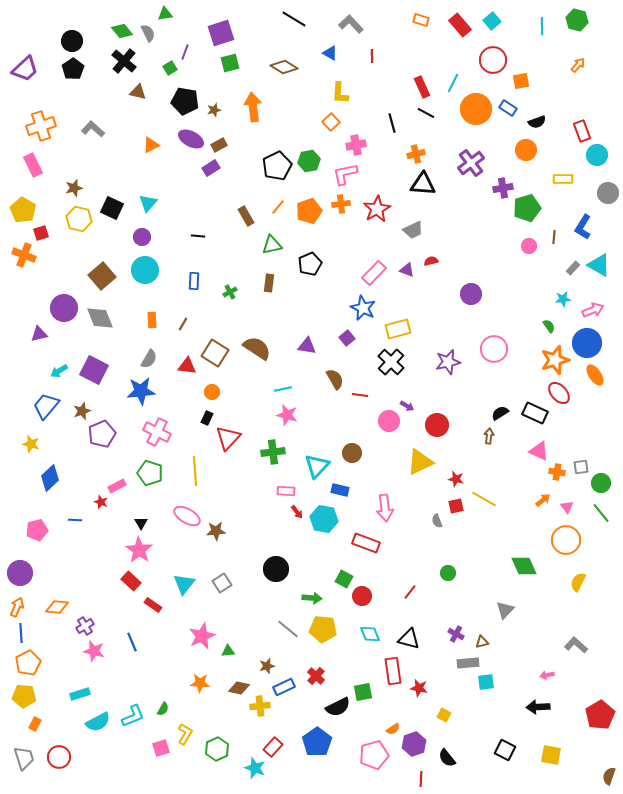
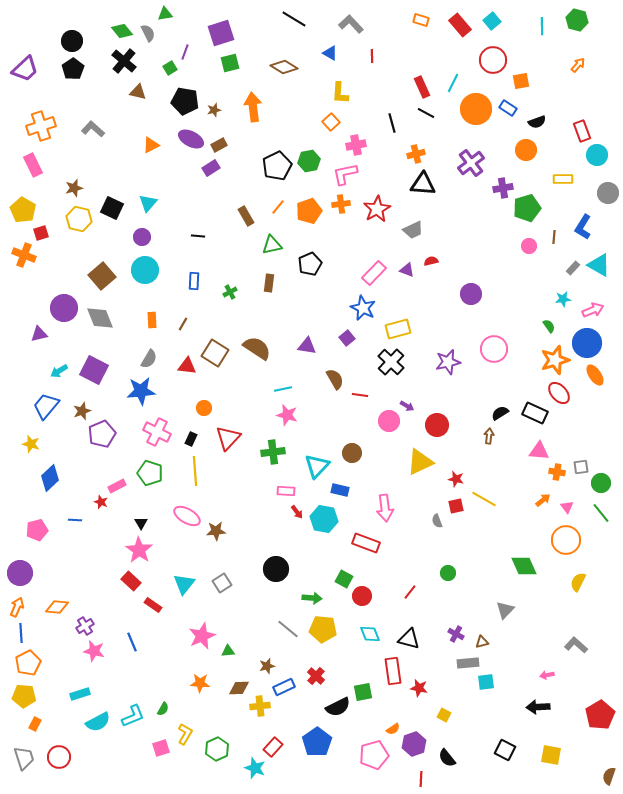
orange circle at (212, 392): moved 8 px left, 16 px down
black rectangle at (207, 418): moved 16 px left, 21 px down
pink triangle at (539, 451): rotated 20 degrees counterclockwise
brown diamond at (239, 688): rotated 15 degrees counterclockwise
